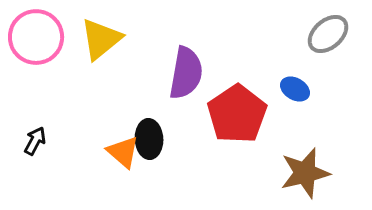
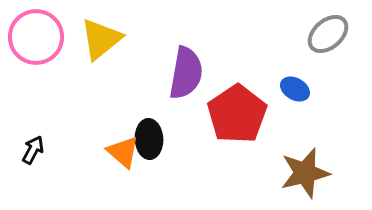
black arrow: moved 2 px left, 9 px down
